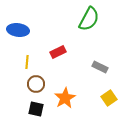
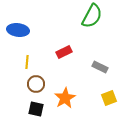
green semicircle: moved 3 px right, 3 px up
red rectangle: moved 6 px right
yellow square: rotated 14 degrees clockwise
